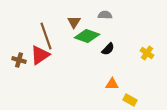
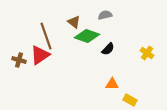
gray semicircle: rotated 16 degrees counterclockwise
brown triangle: rotated 24 degrees counterclockwise
